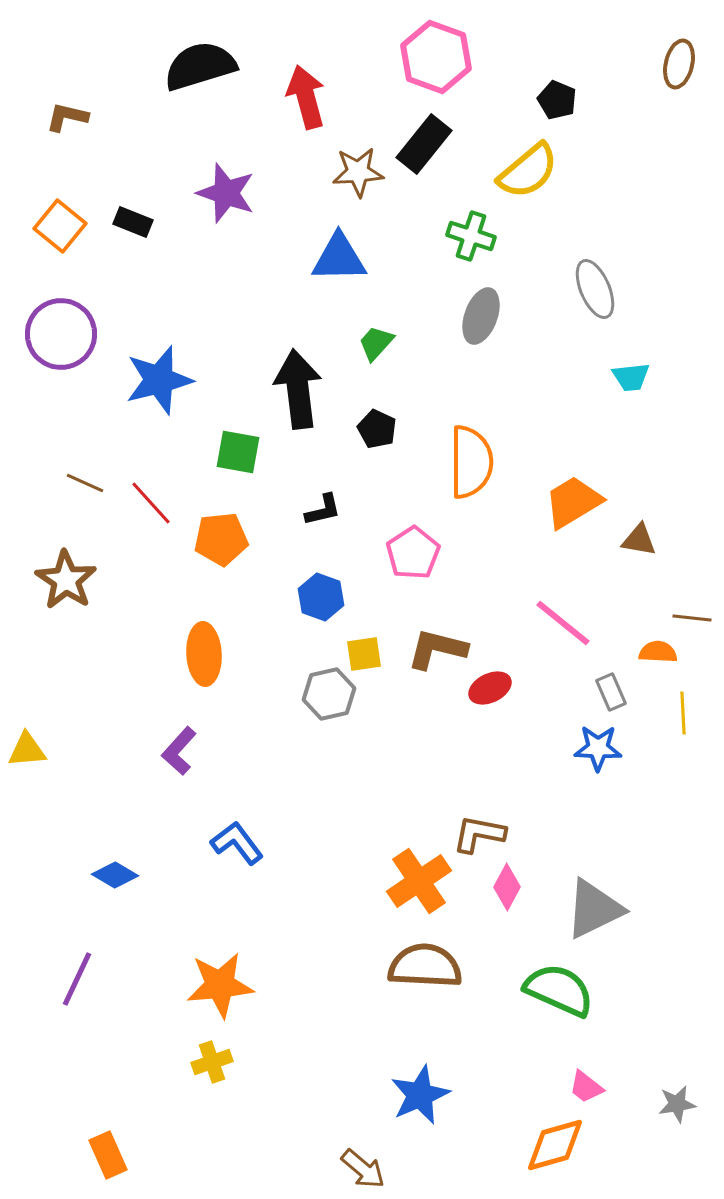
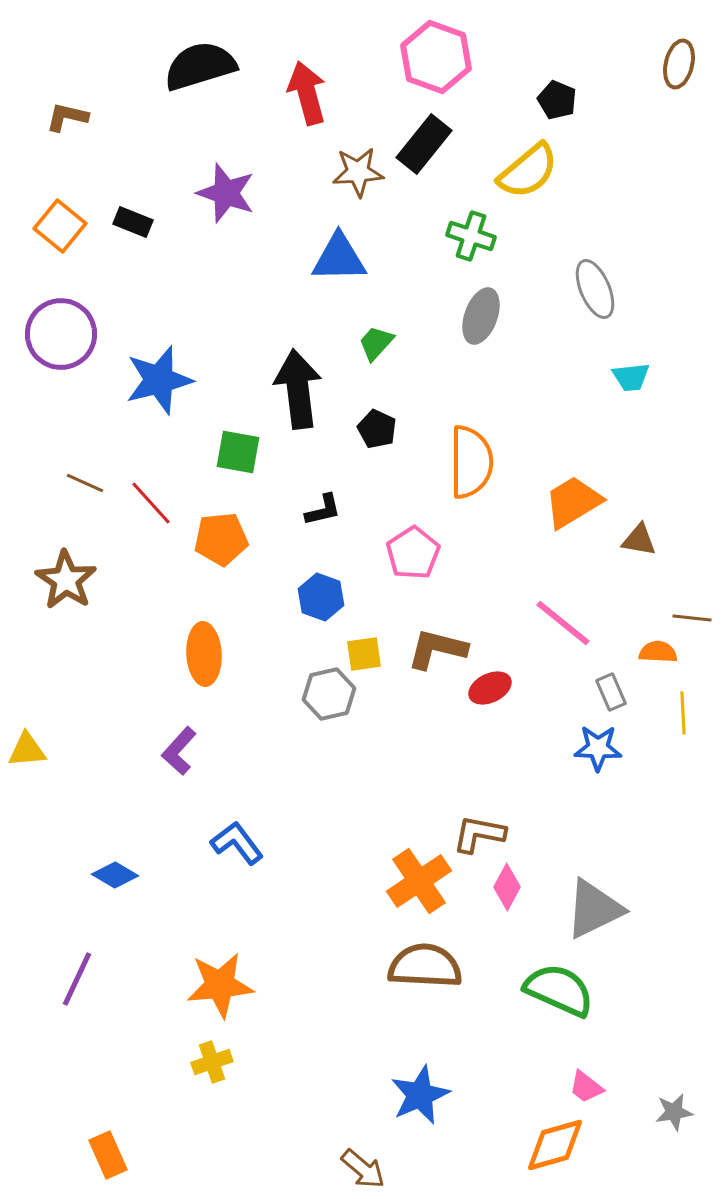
red arrow at (306, 97): moved 1 px right, 4 px up
gray star at (677, 1104): moved 3 px left, 8 px down
